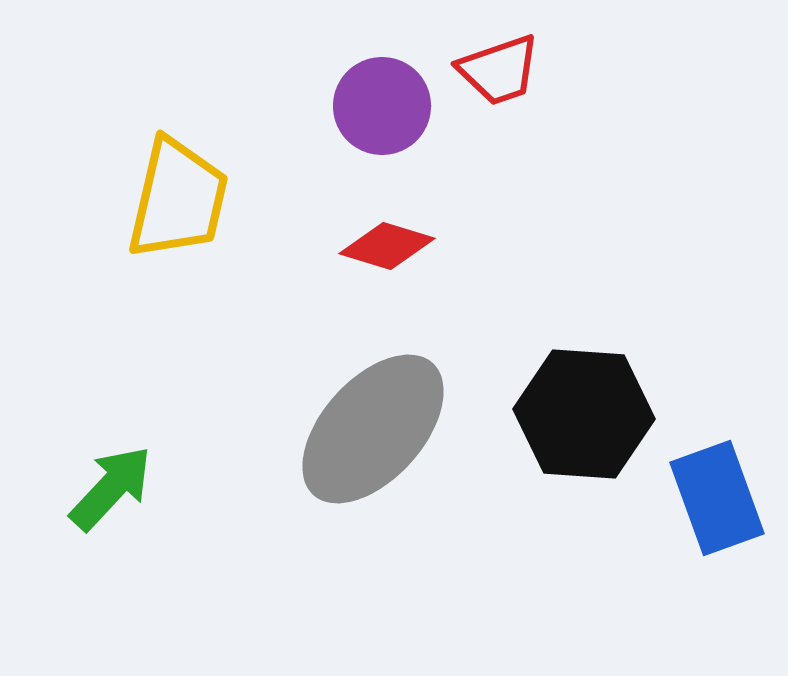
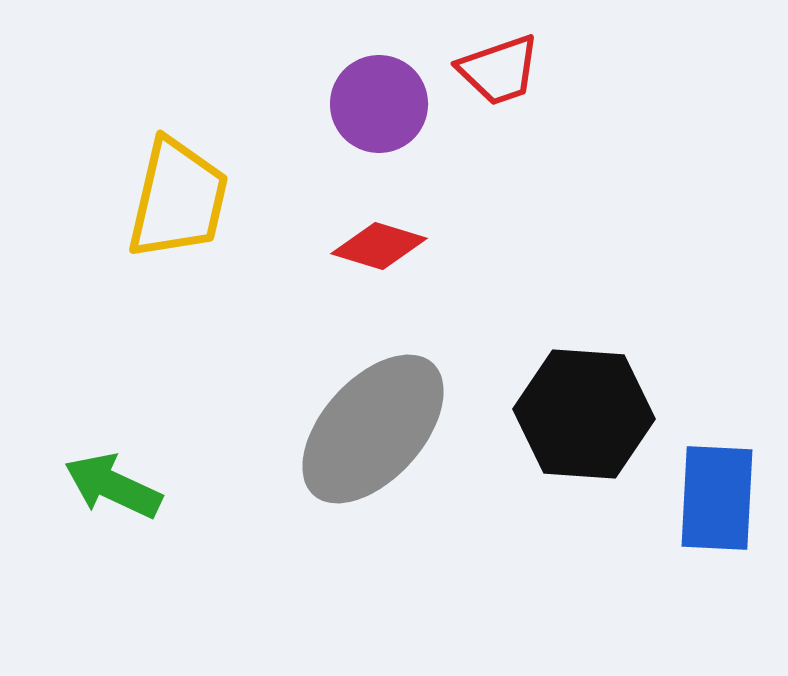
purple circle: moved 3 px left, 2 px up
red diamond: moved 8 px left
green arrow: moved 2 px right, 2 px up; rotated 108 degrees counterclockwise
blue rectangle: rotated 23 degrees clockwise
